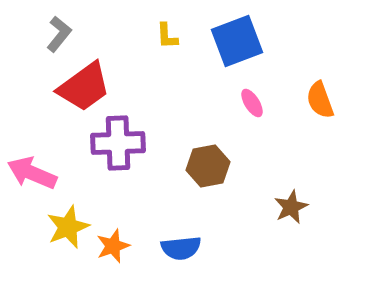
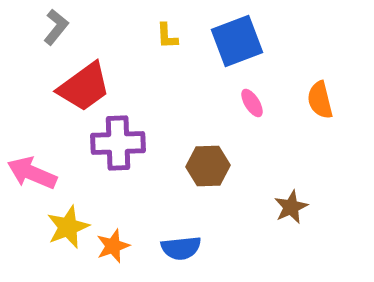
gray L-shape: moved 3 px left, 7 px up
orange semicircle: rotated 6 degrees clockwise
brown hexagon: rotated 9 degrees clockwise
